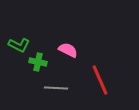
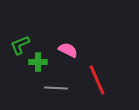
green L-shape: moved 1 px right; rotated 130 degrees clockwise
green cross: rotated 12 degrees counterclockwise
red line: moved 3 px left
